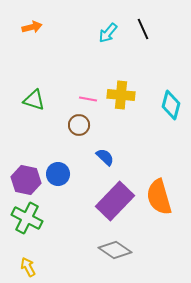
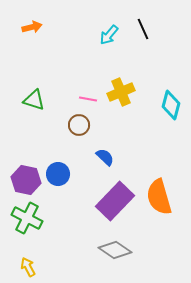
cyan arrow: moved 1 px right, 2 px down
yellow cross: moved 3 px up; rotated 28 degrees counterclockwise
